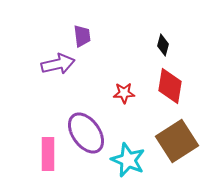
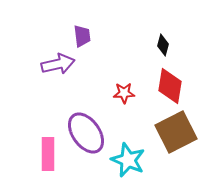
brown square: moved 1 px left, 9 px up; rotated 6 degrees clockwise
